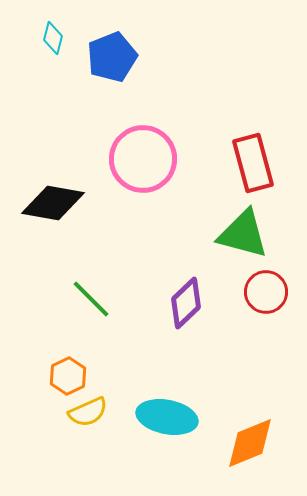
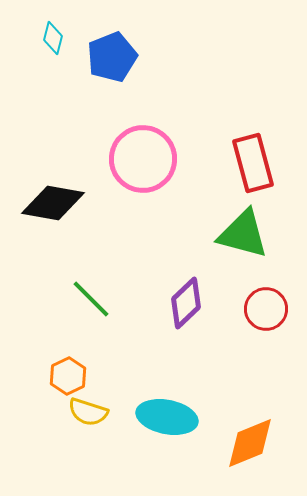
red circle: moved 17 px down
yellow semicircle: rotated 42 degrees clockwise
